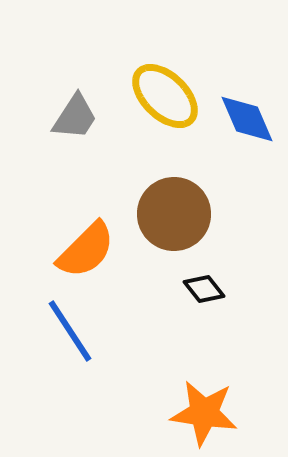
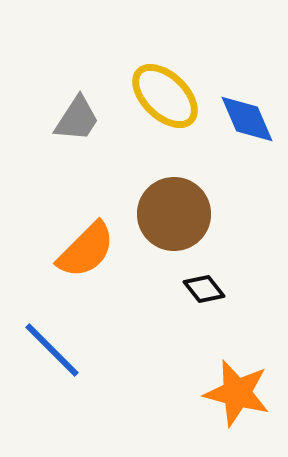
gray trapezoid: moved 2 px right, 2 px down
blue line: moved 18 px left, 19 px down; rotated 12 degrees counterclockwise
orange star: moved 33 px right, 20 px up; rotated 6 degrees clockwise
